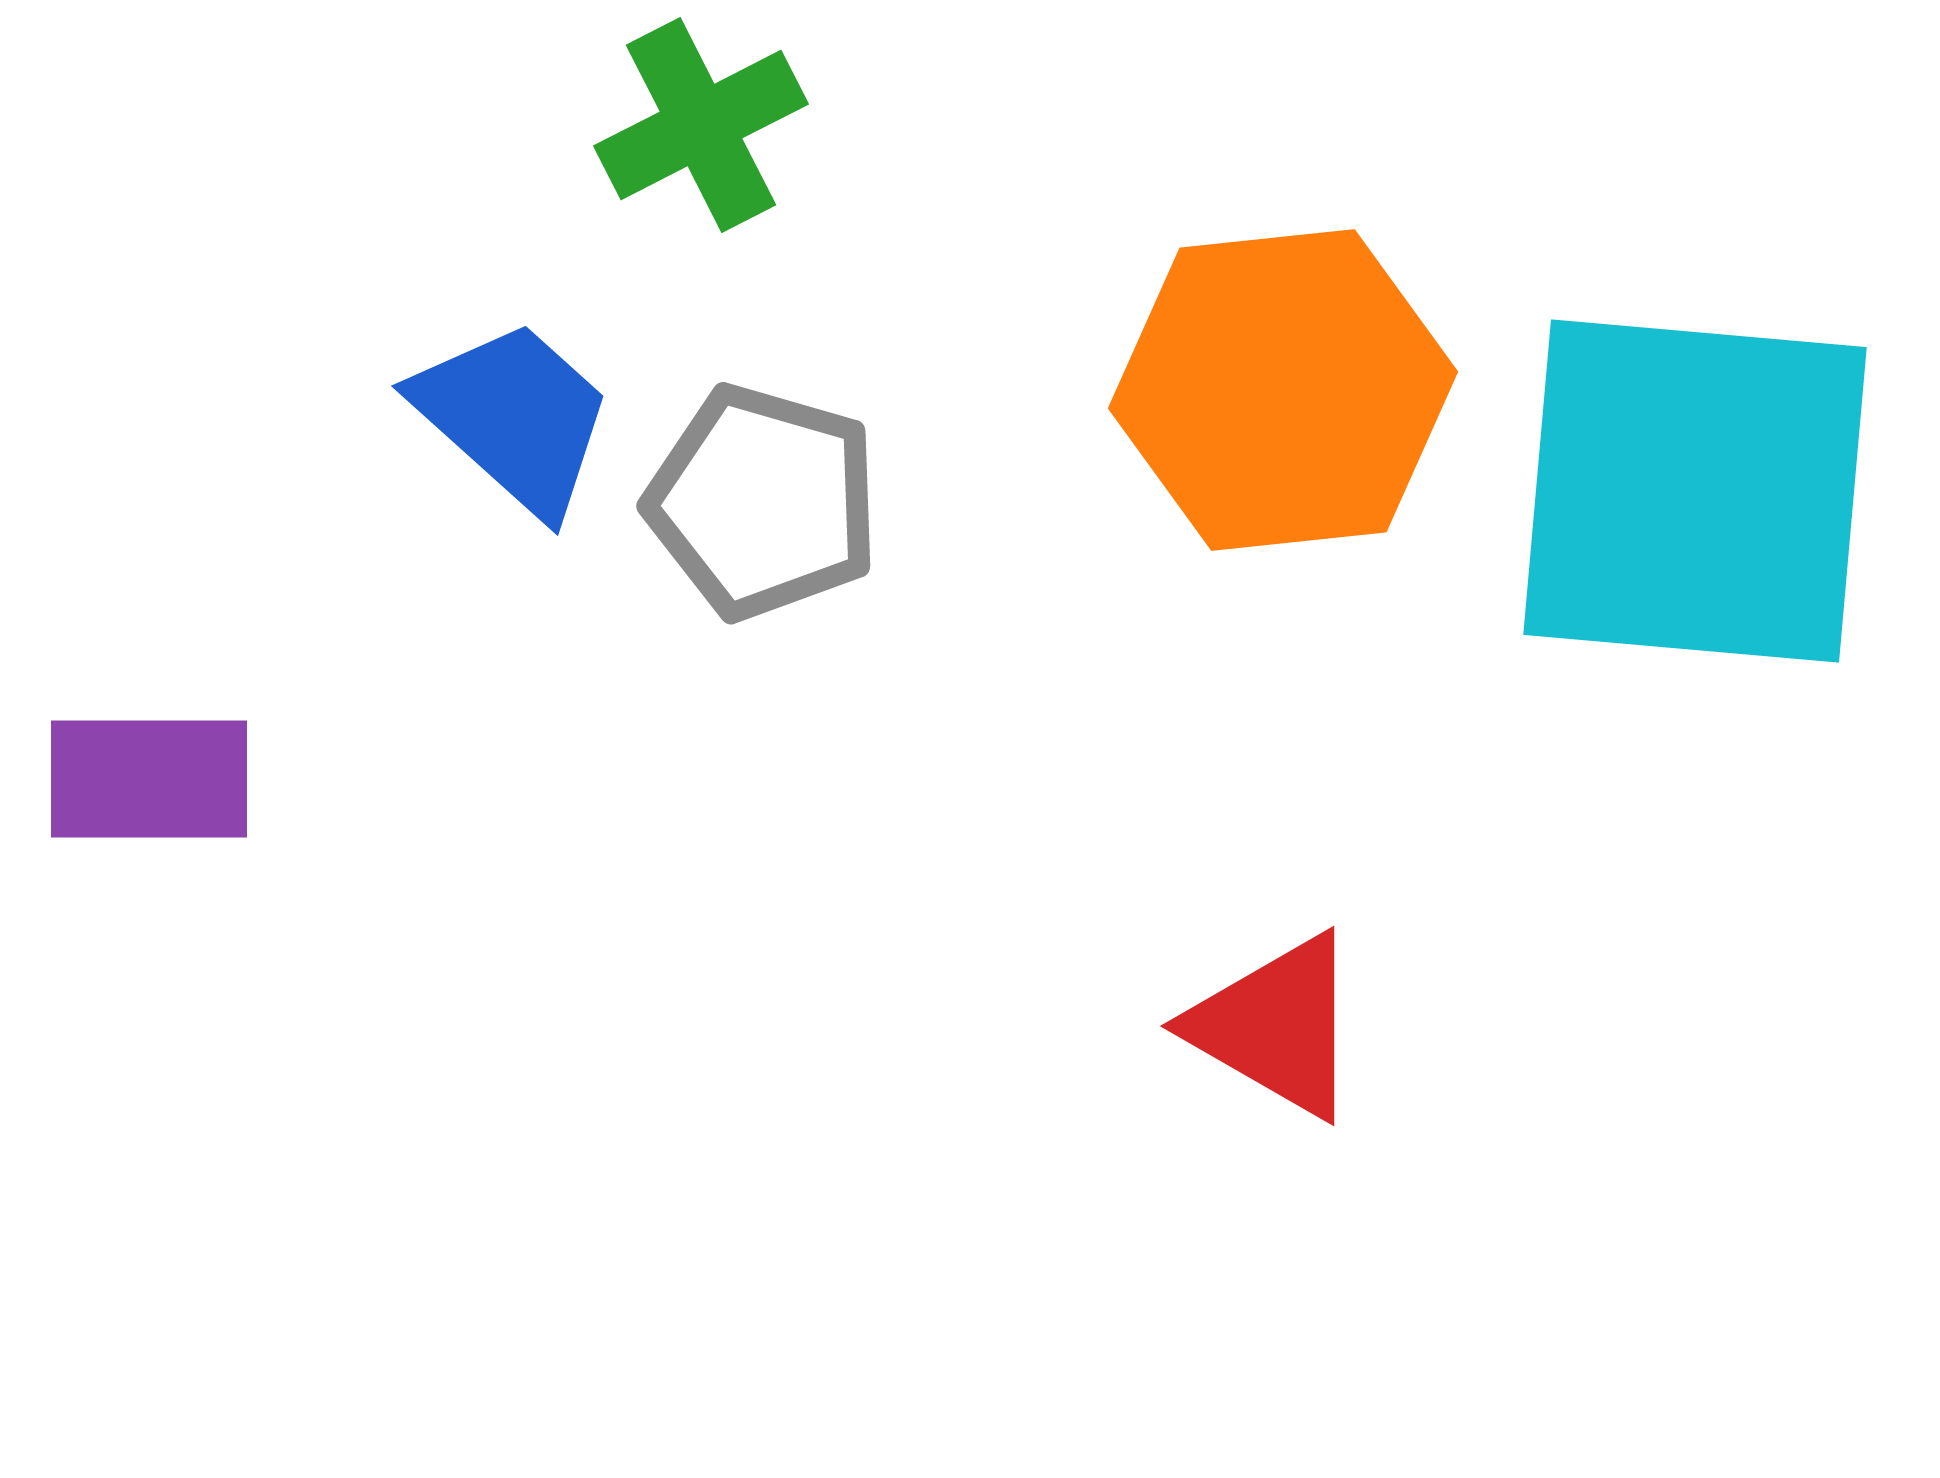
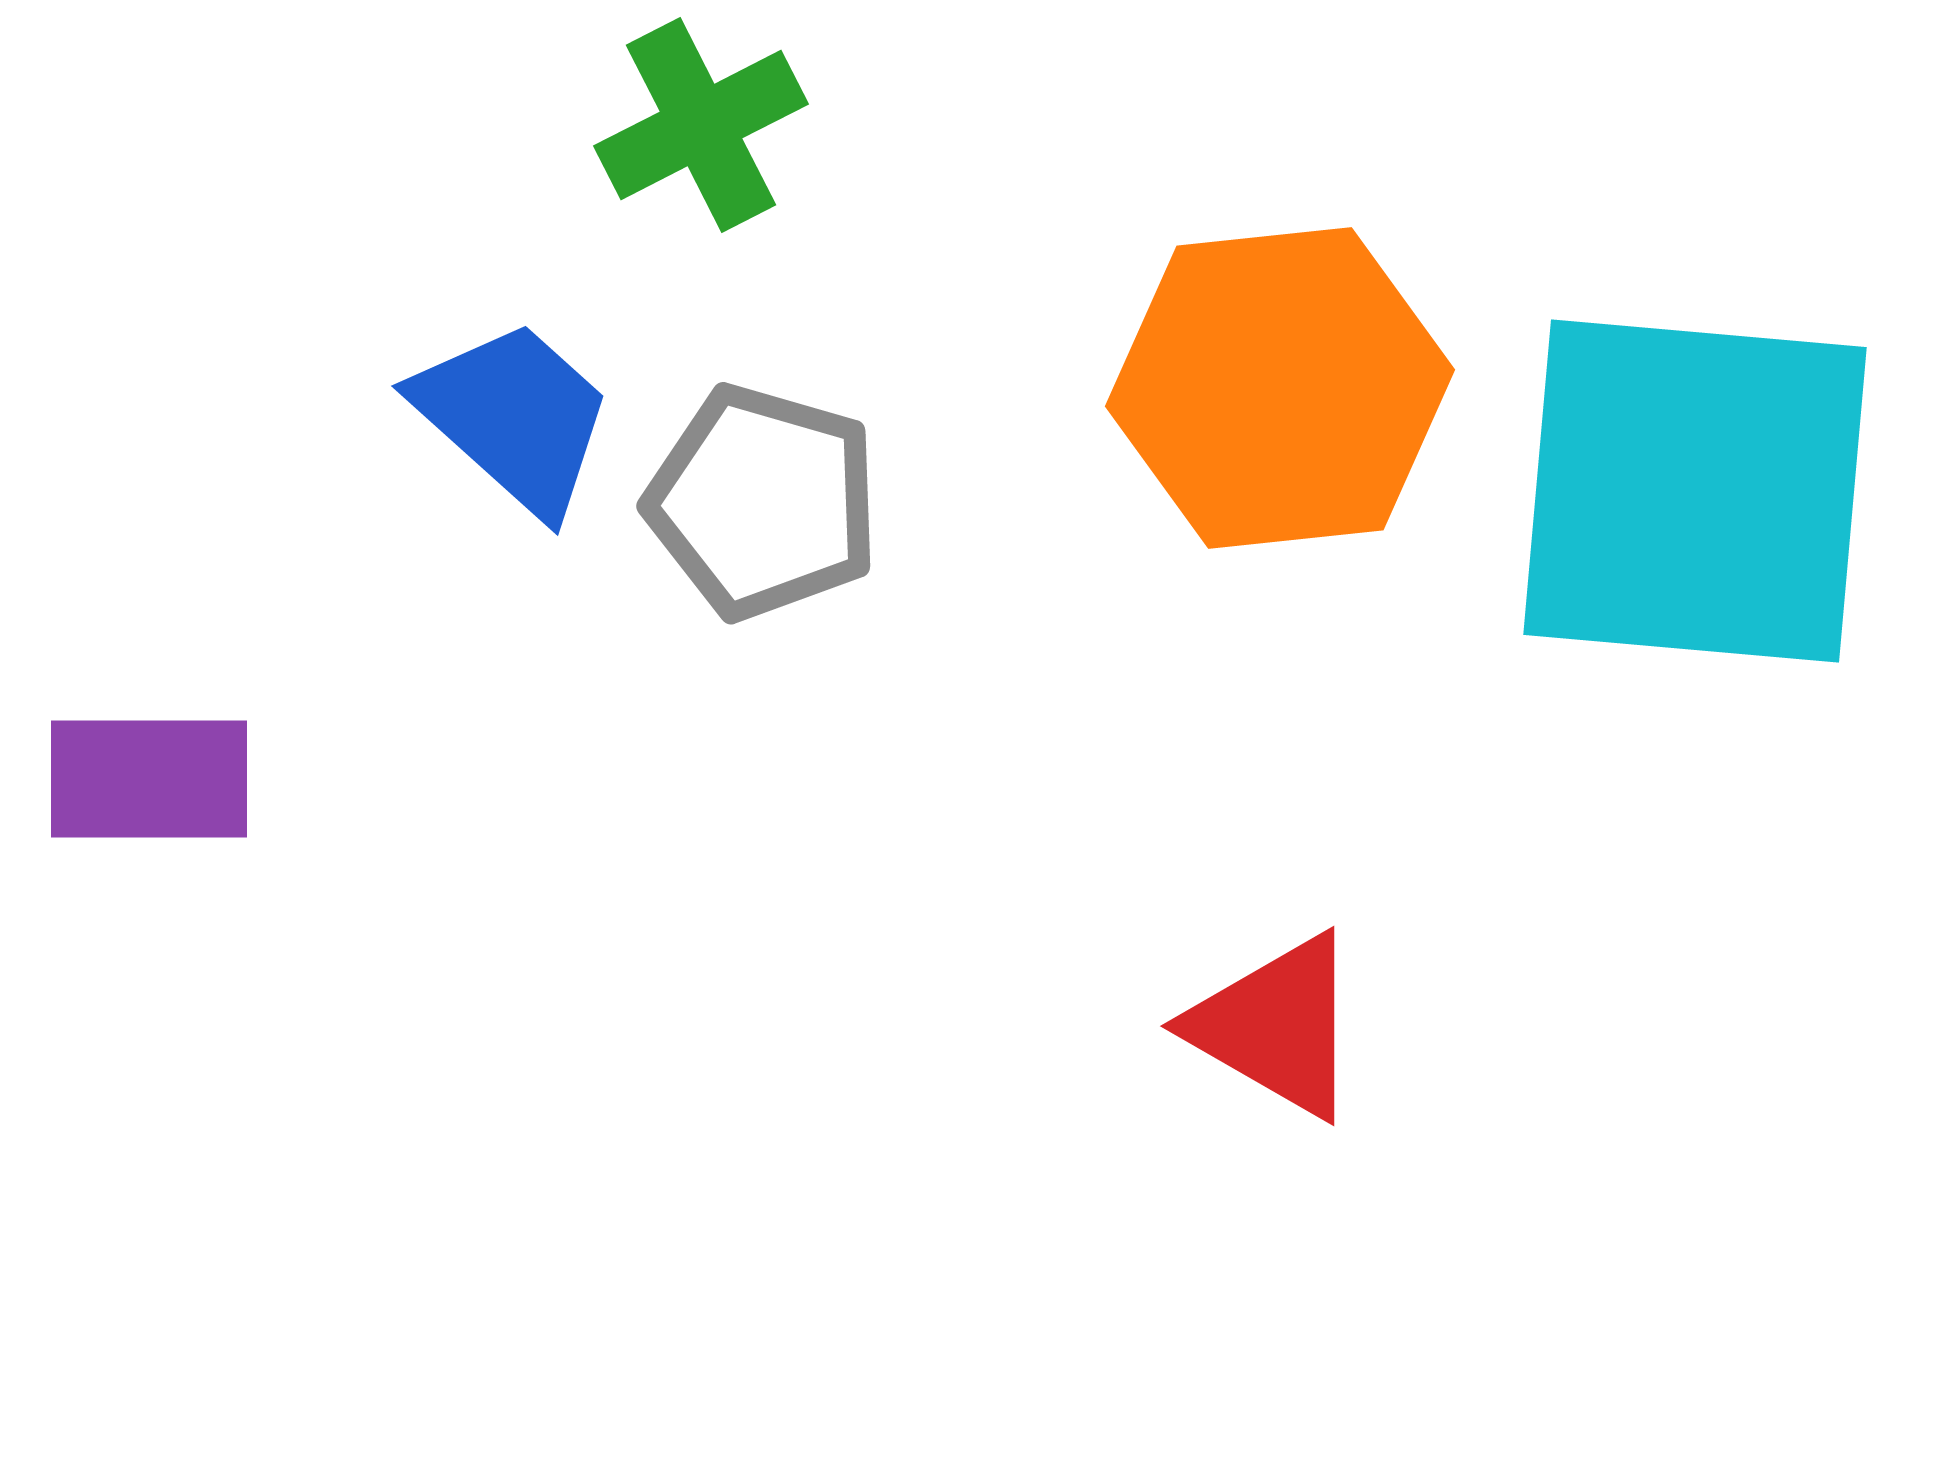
orange hexagon: moved 3 px left, 2 px up
